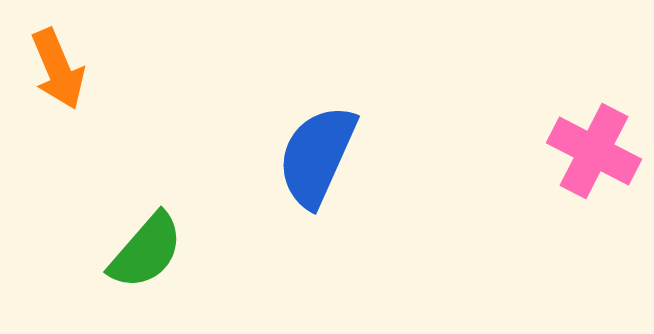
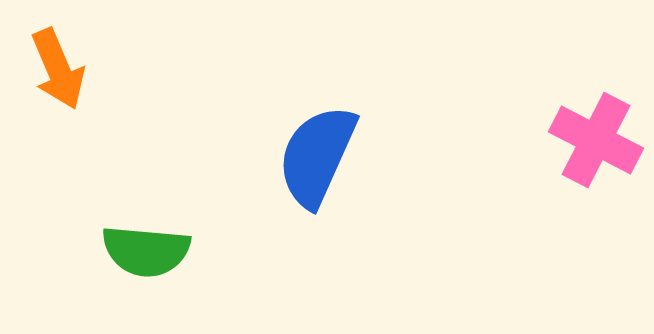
pink cross: moved 2 px right, 11 px up
green semicircle: rotated 54 degrees clockwise
